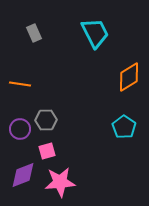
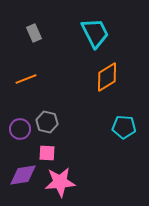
orange diamond: moved 22 px left
orange line: moved 6 px right, 5 px up; rotated 30 degrees counterclockwise
gray hexagon: moved 1 px right, 2 px down; rotated 15 degrees clockwise
cyan pentagon: rotated 30 degrees counterclockwise
pink square: moved 2 px down; rotated 18 degrees clockwise
purple diamond: rotated 12 degrees clockwise
